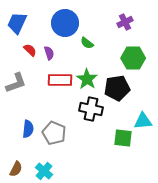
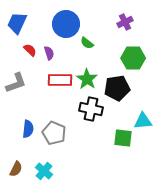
blue circle: moved 1 px right, 1 px down
